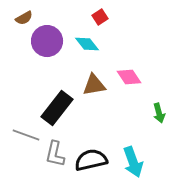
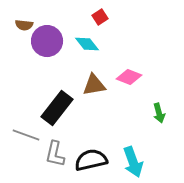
brown semicircle: moved 7 px down; rotated 36 degrees clockwise
pink diamond: rotated 35 degrees counterclockwise
